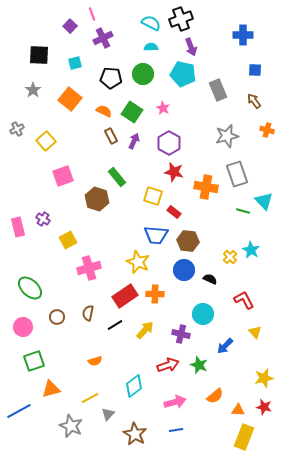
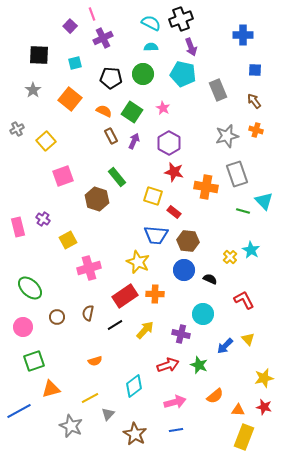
orange cross at (267, 130): moved 11 px left
yellow triangle at (255, 332): moved 7 px left, 7 px down
